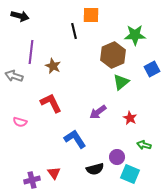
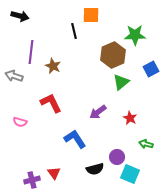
blue square: moved 1 px left
green arrow: moved 2 px right, 1 px up
